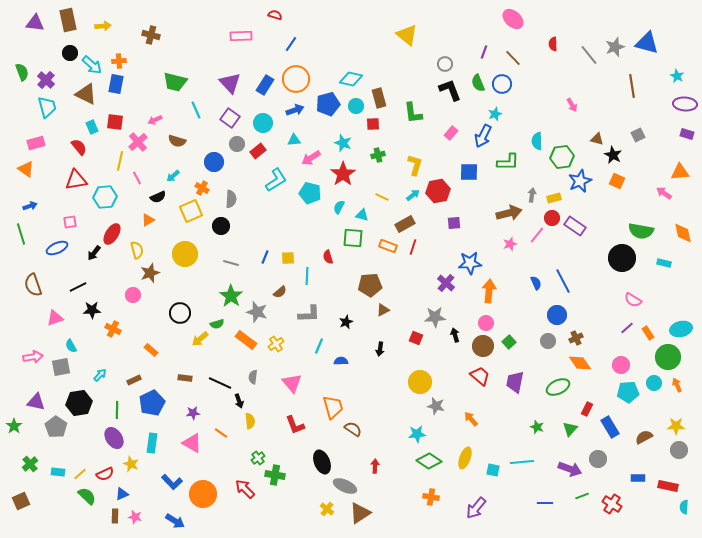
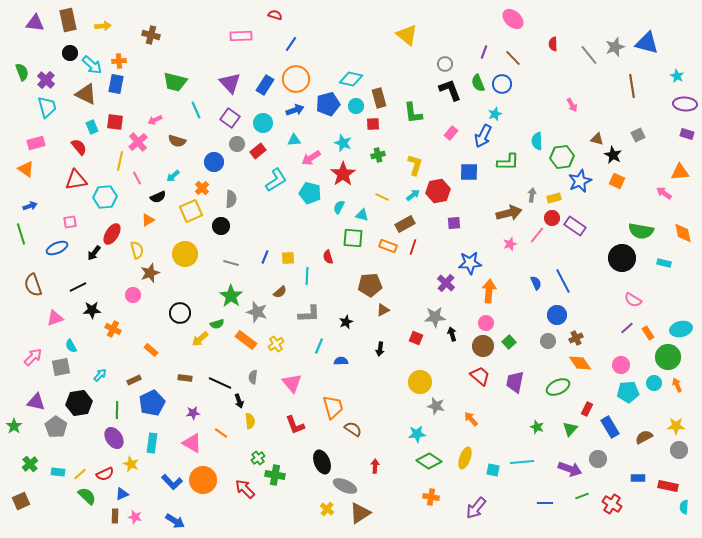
orange cross at (202, 188): rotated 16 degrees clockwise
black arrow at (455, 335): moved 3 px left, 1 px up
pink arrow at (33, 357): rotated 36 degrees counterclockwise
orange circle at (203, 494): moved 14 px up
